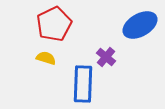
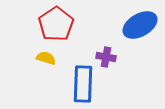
red pentagon: moved 2 px right; rotated 8 degrees counterclockwise
purple cross: rotated 30 degrees counterclockwise
